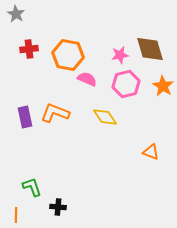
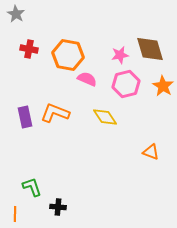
red cross: rotated 18 degrees clockwise
orange line: moved 1 px left, 1 px up
